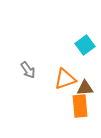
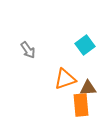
gray arrow: moved 20 px up
brown triangle: moved 3 px right
orange rectangle: moved 1 px right, 1 px up
